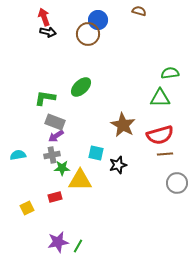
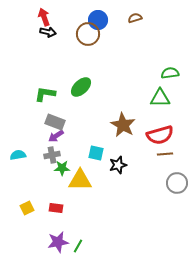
brown semicircle: moved 4 px left, 7 px down; rotated 32 degrees counterclockwise
green L-shape: moved 4 px up
red rectangle: moved 1 px right, 11 px down; rotated 24 degrees clockwise
